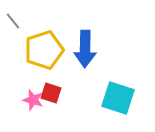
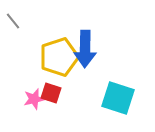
yellow pentagon: moved 15 px right, 7 px down
pink star: moved 1 px right, 1 px up; rotated 30 degrees counterclockwise
